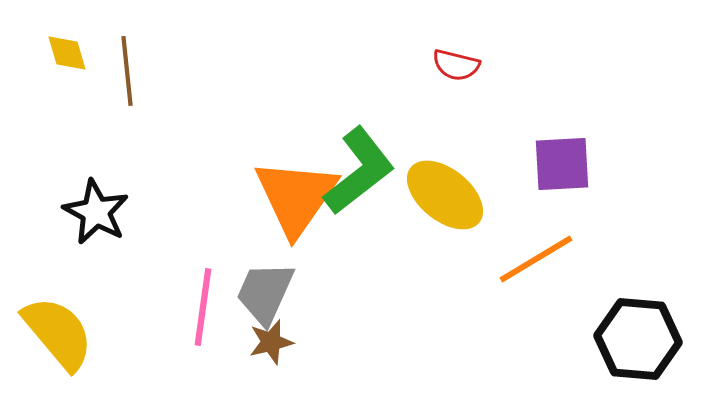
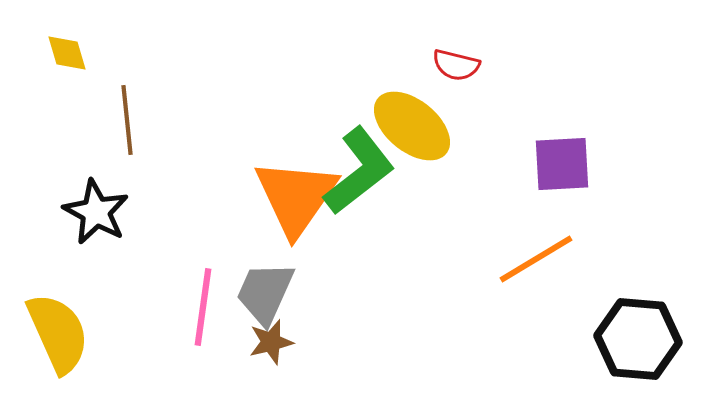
brown line: moved 49 px down
yellow ellipse: moved 33 px left, 69 px up
yellow semicircle: rotated 16 degrees clockwise
